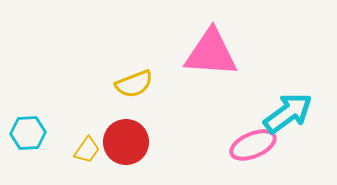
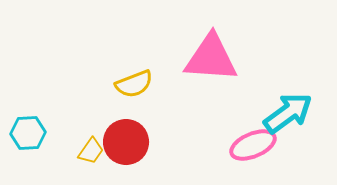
pink triangle: moved 5 px down
yellow trapezoid: moved 4 px right, 1 px down
